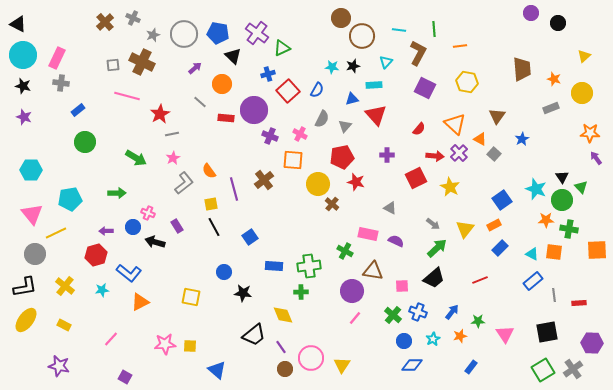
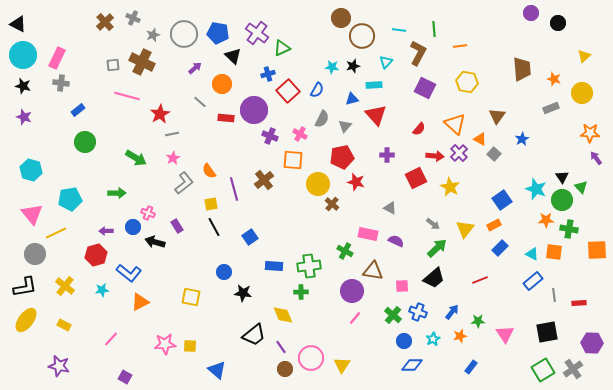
cyan hexagon at (31, 170): rotated 15 degrees clockwise
